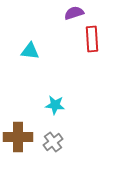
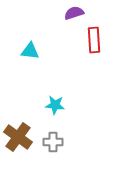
red rectangle: moved 2 px right, 1 px down
brown cross: rotated 36 degrees clockwise
gray cross: rotated 36 degrees clockwise
